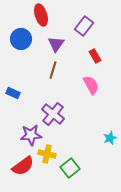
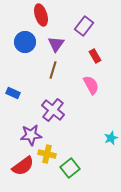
blue circle: moved 4 px right, 3 px down
purple cross: moved 4 px up
cyan star: moved 1 px right
